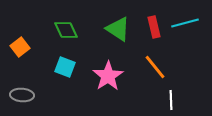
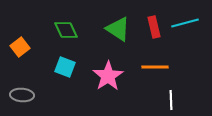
orange line: rotated 52 degrees counterclockwise
